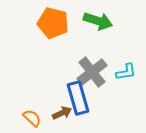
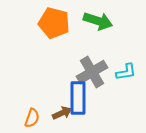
orange pentagon: moved 1 px right
gray cross: rotated 8 degrees clockwise
blue rectangle: rotated 16 degrees clockwise
orange semicircle: rotated 66 degrees clockwise
